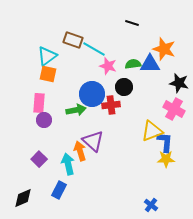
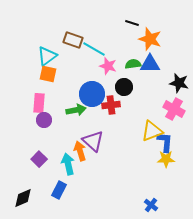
orange star: moved 14 px left, 10 px up
